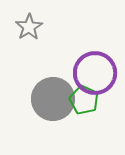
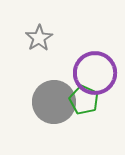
gray star: moved 10 px right, 11 px down
gray circle: moved 1 px right, 3 px down
